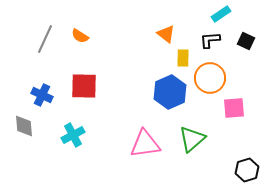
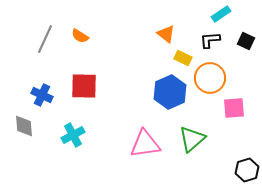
yellow rectangle: rotated 66 degrees counterclockwise
